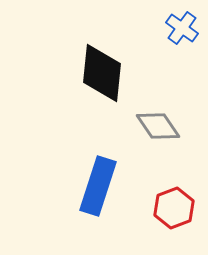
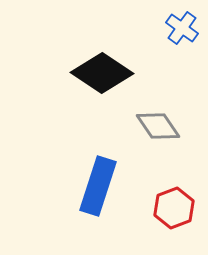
black diamond: rotated 62 degrees counterclockwise
